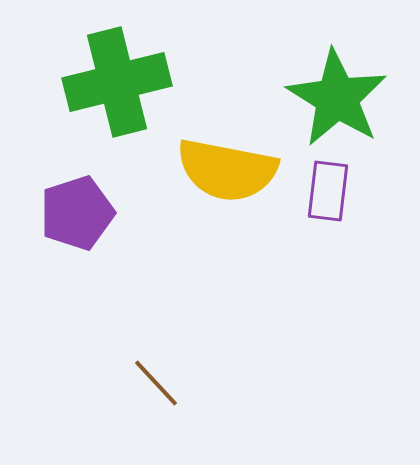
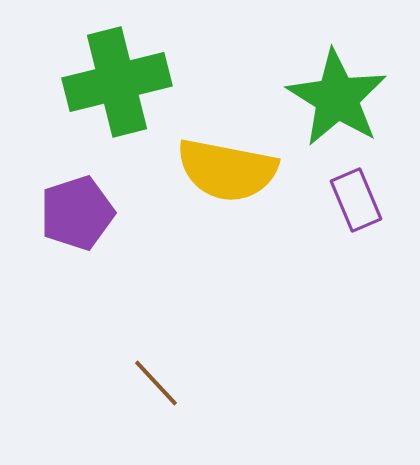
purple rectangle: moved 28 px right, 9 px down; rotated 30 degrees counterclockwise
